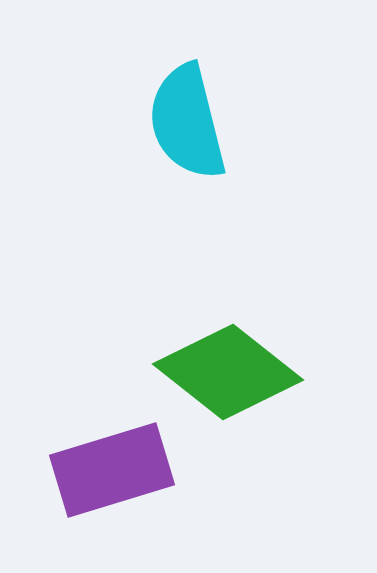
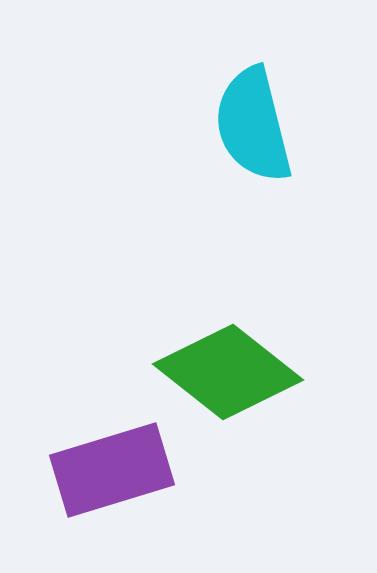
cyan semicircle: moved 66 px right, 3 px down
